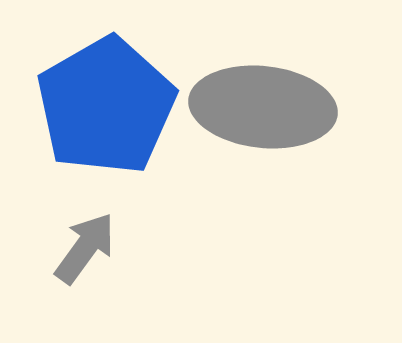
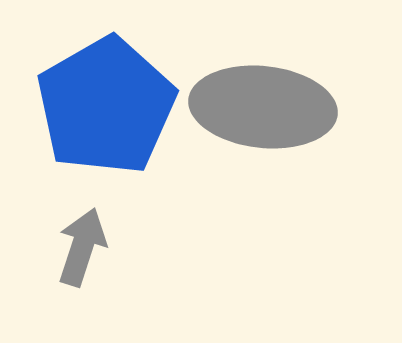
gray arrow: moved 3 px left, 1 px up; rotated 18 degrees counterclockwise
